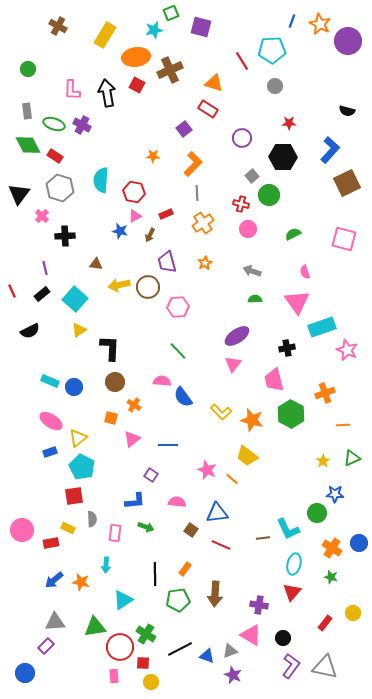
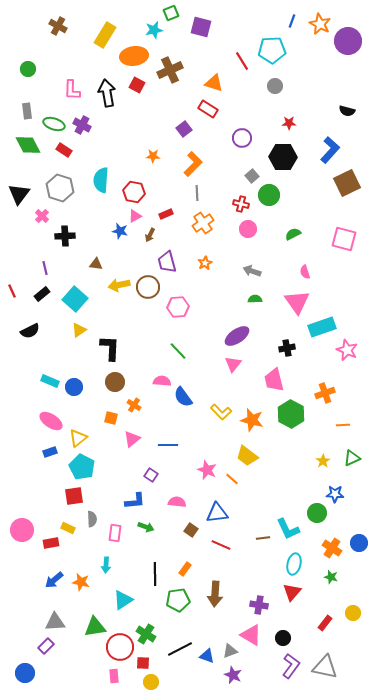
orange ellipse at (136, 57): moved 2 px left, 1 px up
red rectangle at (55, 156): moved 9 px right, 6 px up
